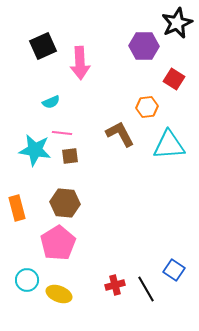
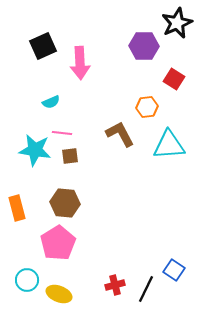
black line: rotated 56 degrees clockwise
